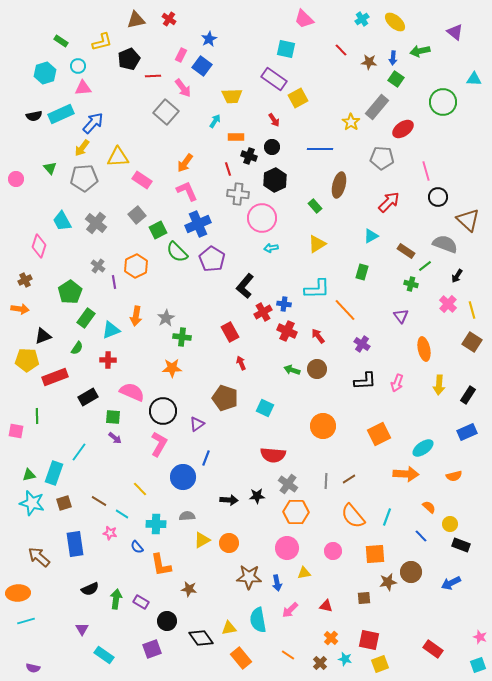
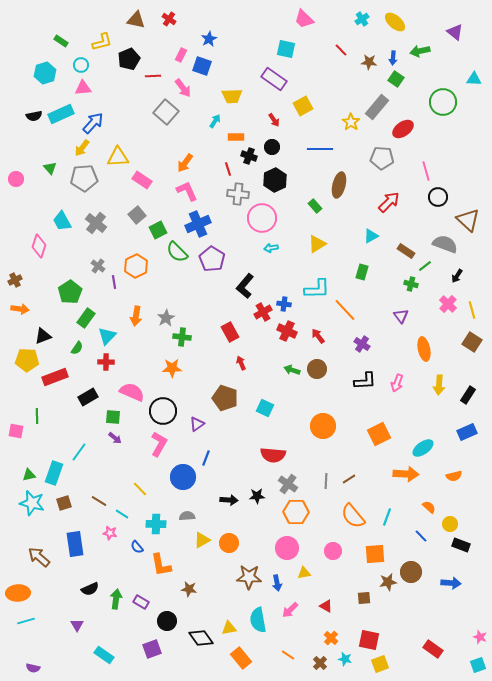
brown triangle at (136, 20): rotated 24 degrees clockwise
cyan circle at (78, 66): moved 3 px right, 1 px up
blue square at (202, 66): rotated 18 degrees counterclockwise
yellow square at (298, 98): moved 5 px right, 8 px down
brown cross at (25, 280): moved 10 px left
cyan triangle at (111, 330): moved 4 px left, 6 px down; rotated 24 degrees counterclockwise
red cross at (108, 360): moved 2 px left, 2 px down
blue arrow at (451, 583): rotated 150 degrees counterclockwise
red triangle at (326, 606): rotated 16 degrees clockwise
purple triangle at (82, 629): moved 5 px left, 4 px up
